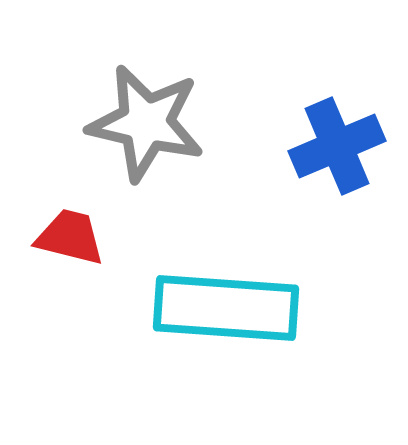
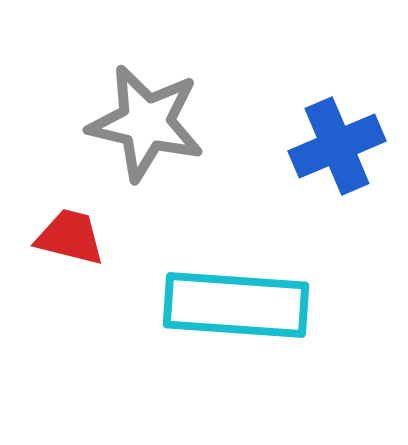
cyan rectangle: moved 10 px right, 3 px up
